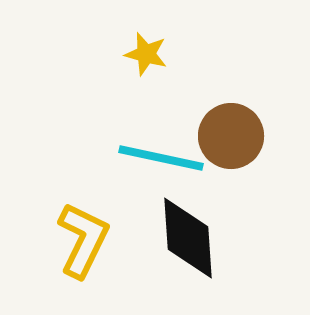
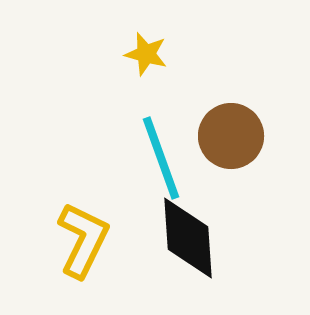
cyan line: rotated 58 degrees clockwise
